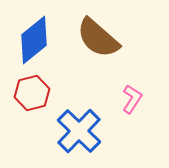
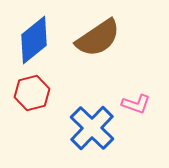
brown semicircle: rotated 75 degrees counterclockwise
pink L-shape: moved 4 px right, 5 px down; rotated 76 degrees clockwise
blue cross: moved 13 px right, 3 px up
